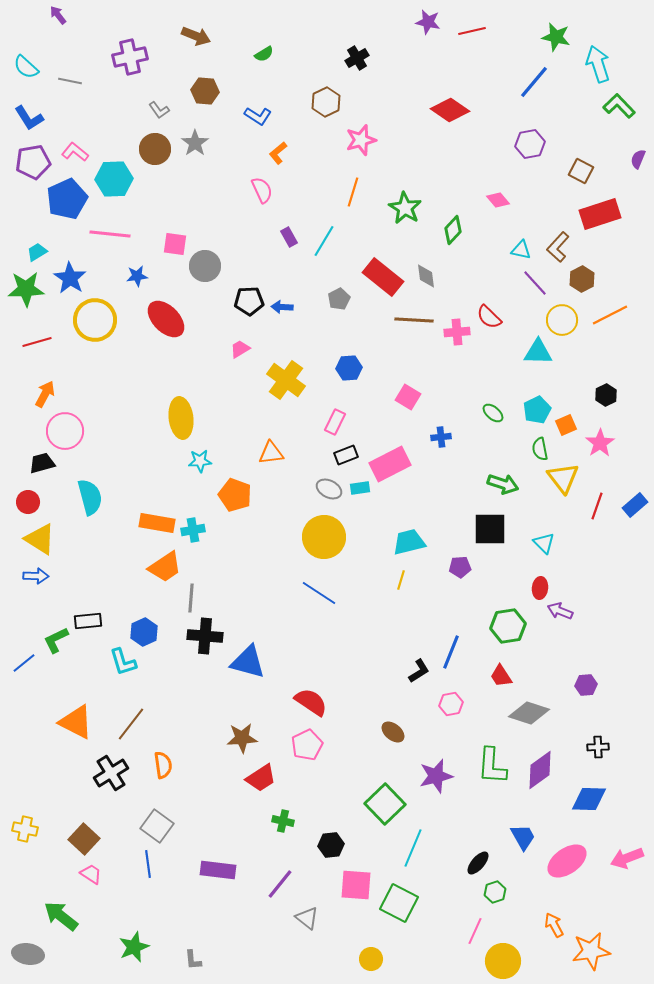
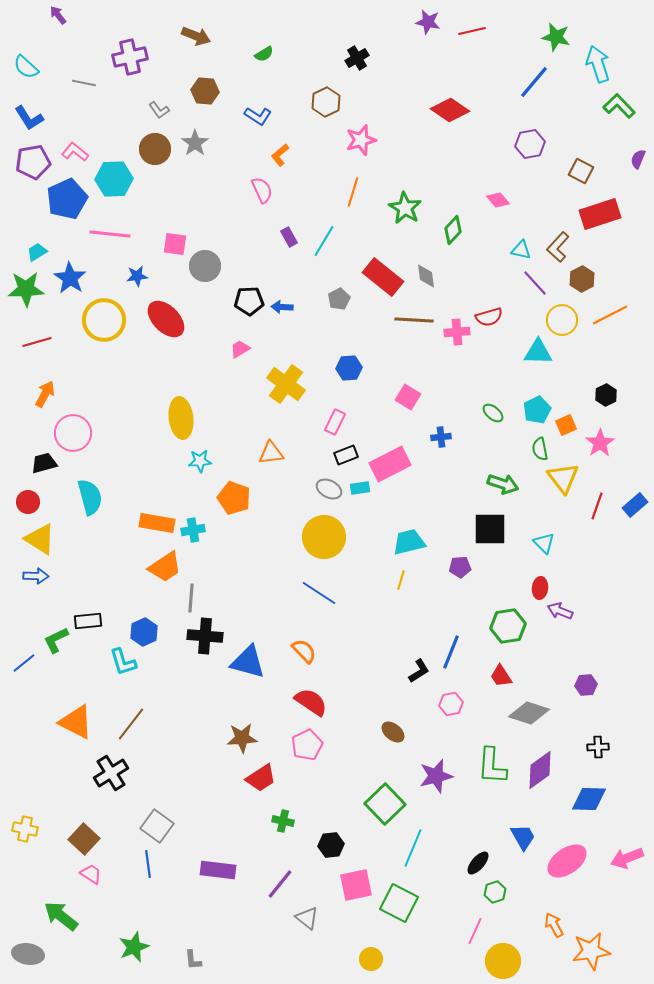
gray line at (70, 81): moved 14 px right, 2 px down
orange L-shape at (278, 153): moved 2 px right, 2 px down
red semicircle at (489, 317): rotated 60 degrees counterclockwise
yellow circle at (95, 320): moved 9 px right
yellow cross at (286, 380): moved 4 px down
pink circle at (65, 431): moved 8 px right, 2 px down
black trapezoid at (42, 463): moved 2 px right
orange pentagon at (235, 495): moved 1 px left, 3 px down
orange semicircle at (163, 765): moved 141 px right, 114 px up; rotated 36 degrees counterclockwise
pink square at (356, 885): rotated 16 degrees counterclockwise
